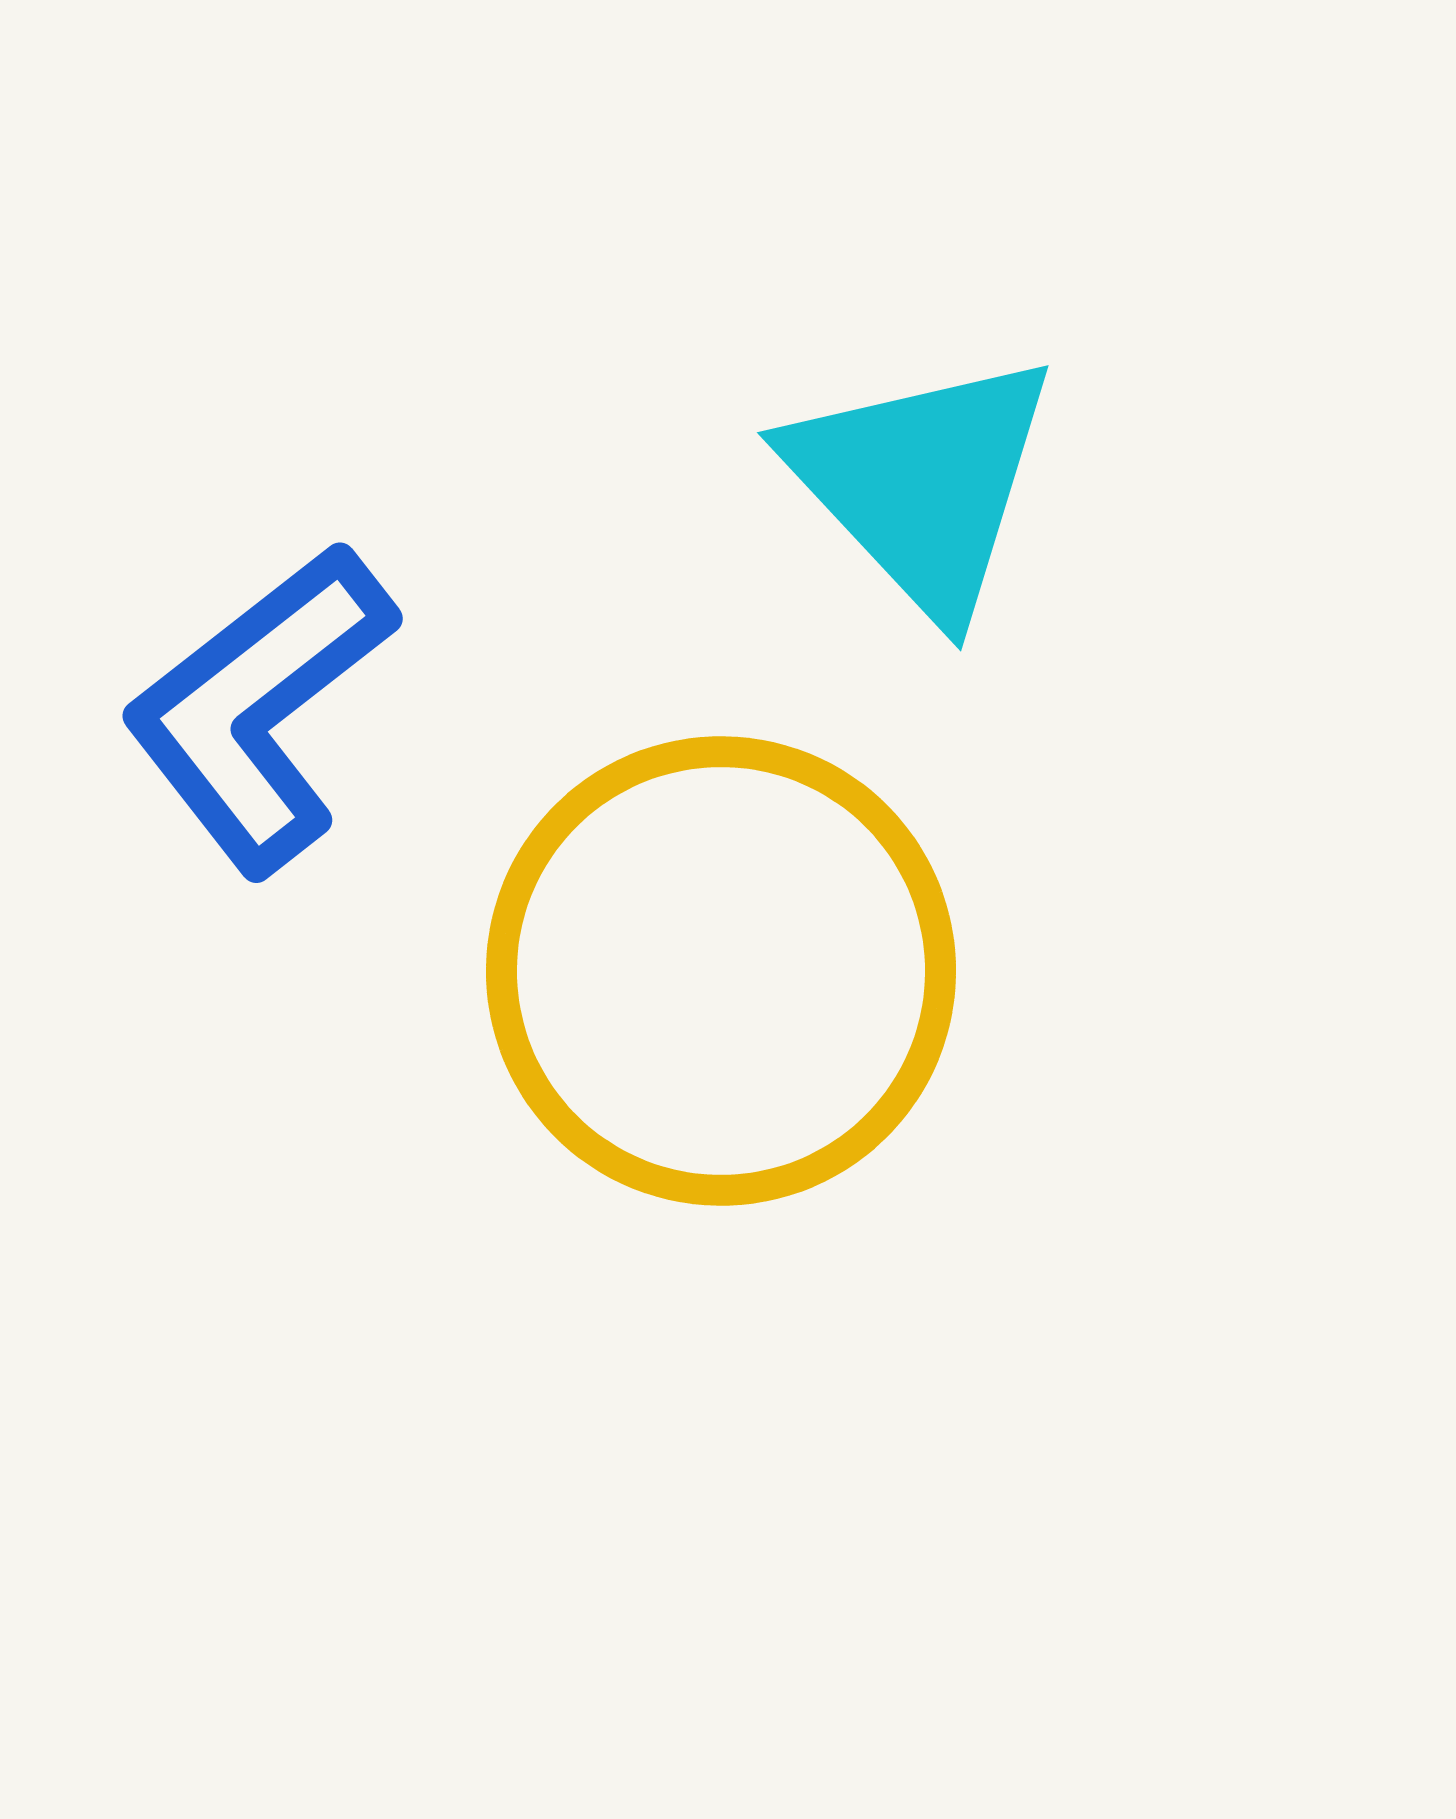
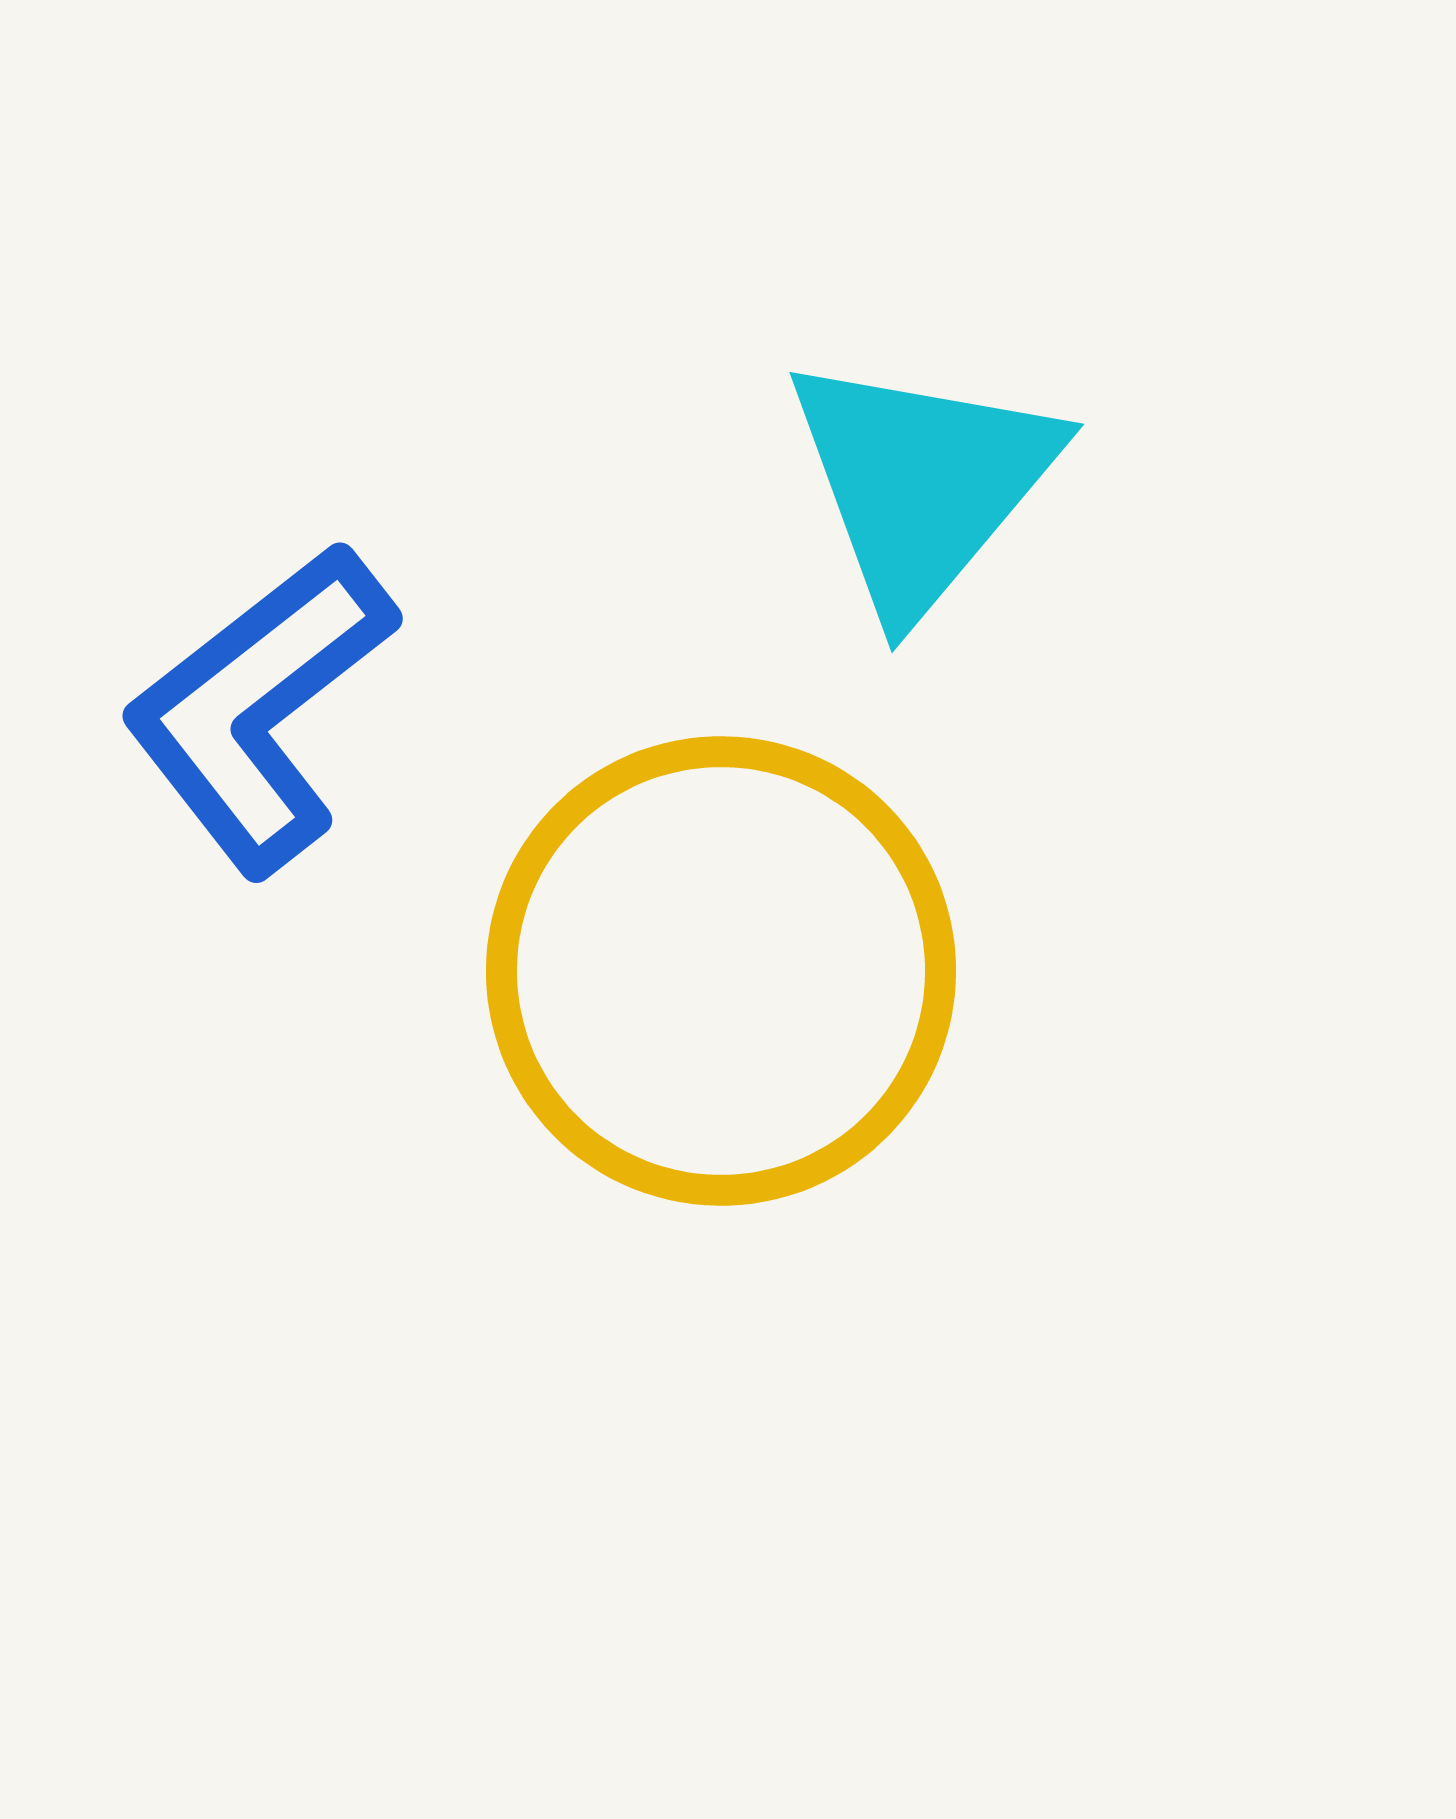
cyan triangle: rotated 23 degrees clockwise
